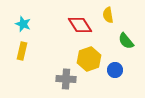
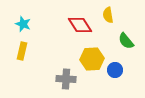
yellow hexagon: moved 3 px right; rotated 15 degrees clockwise
